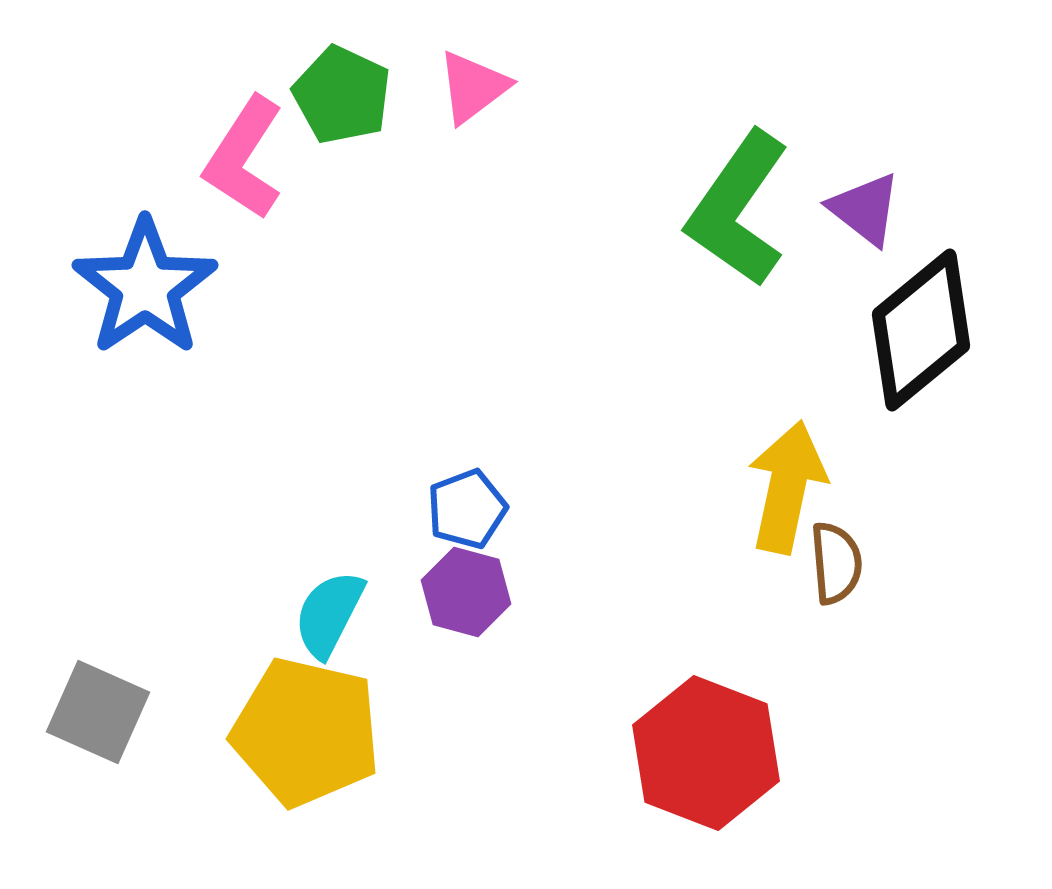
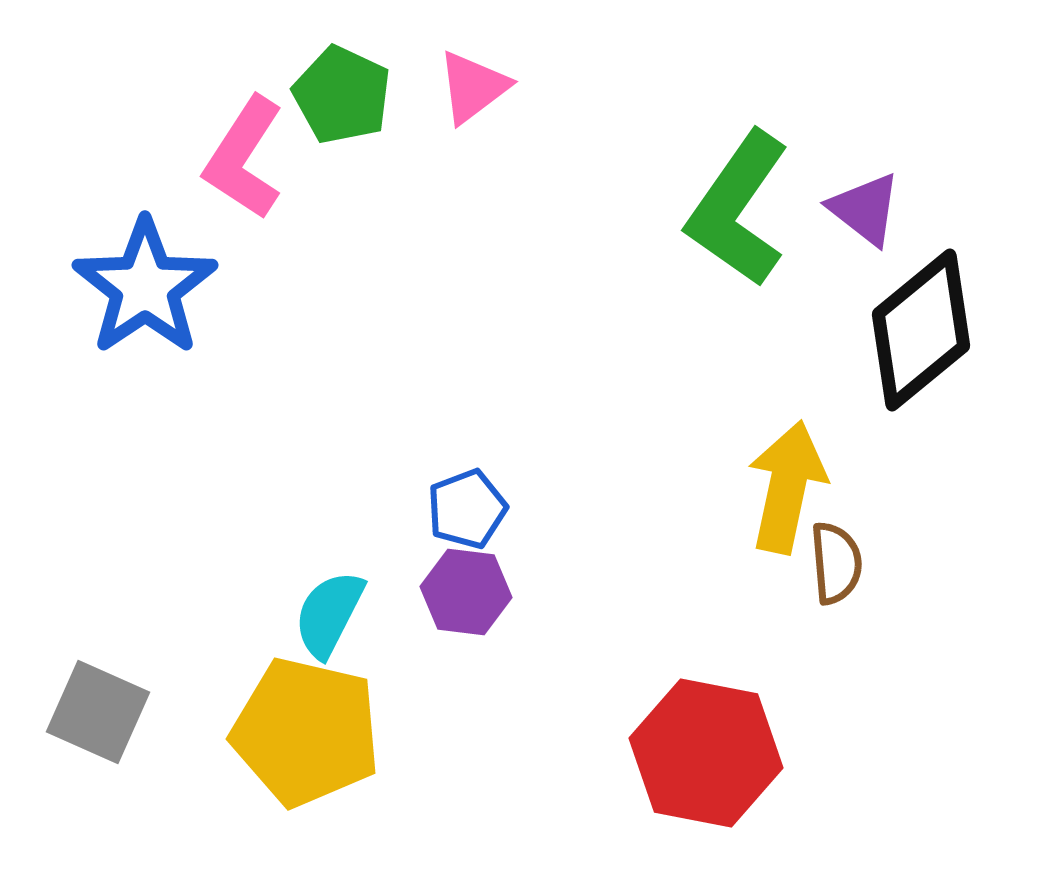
purple hexagon: rotated 8 degrees counterclockwise
red hexagon: rotated 10 degrees counterclockwise
